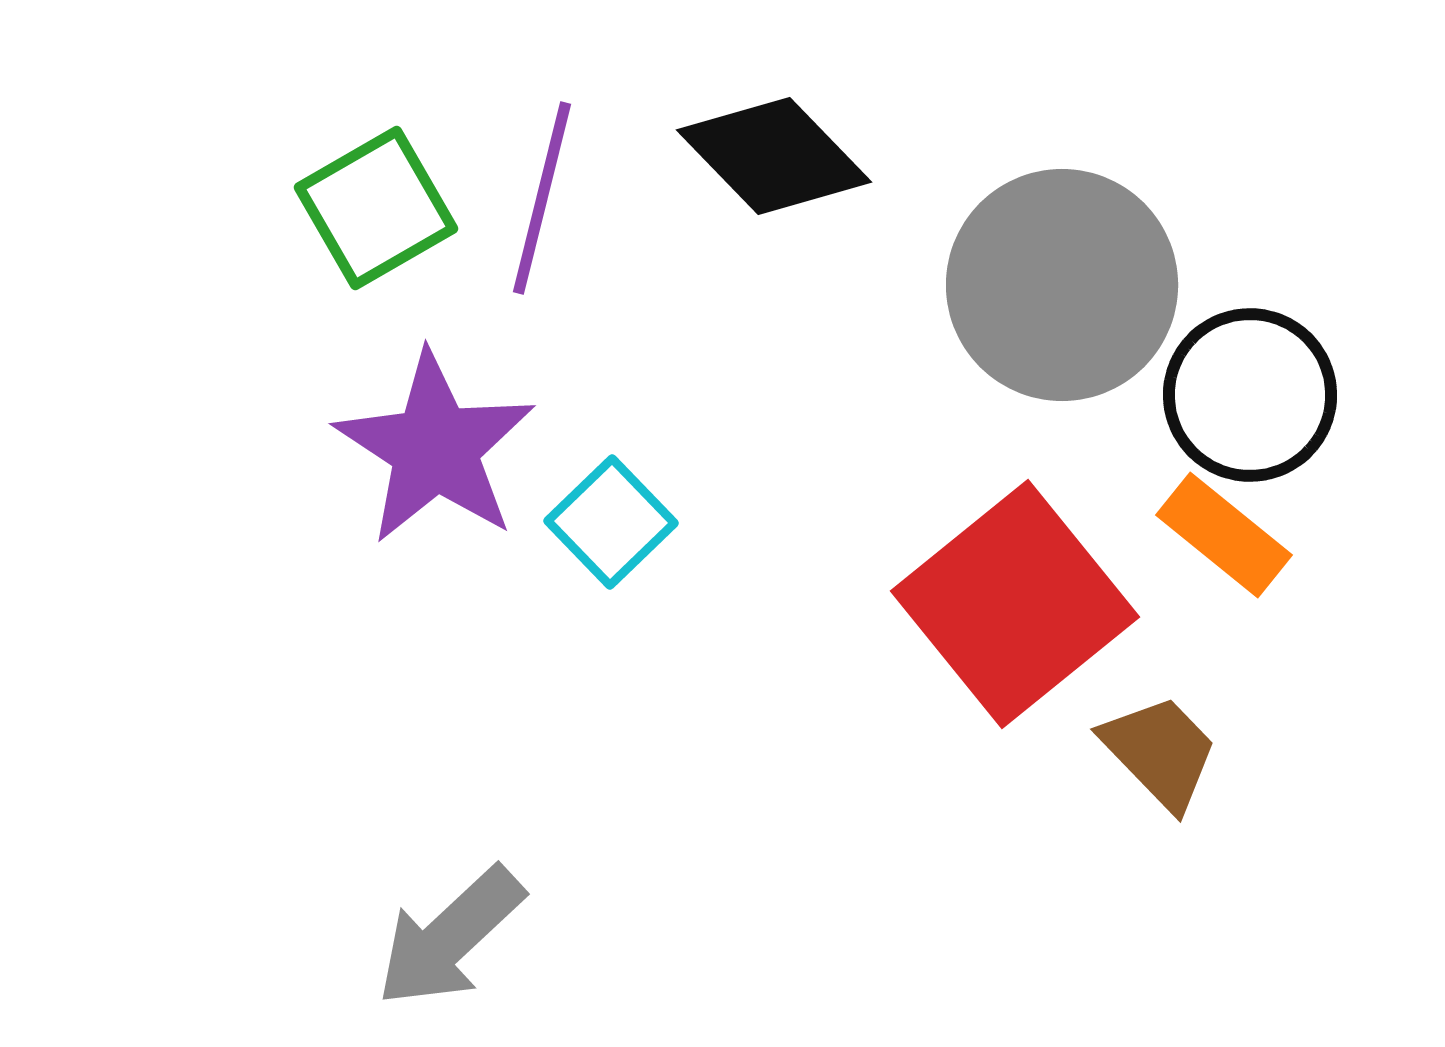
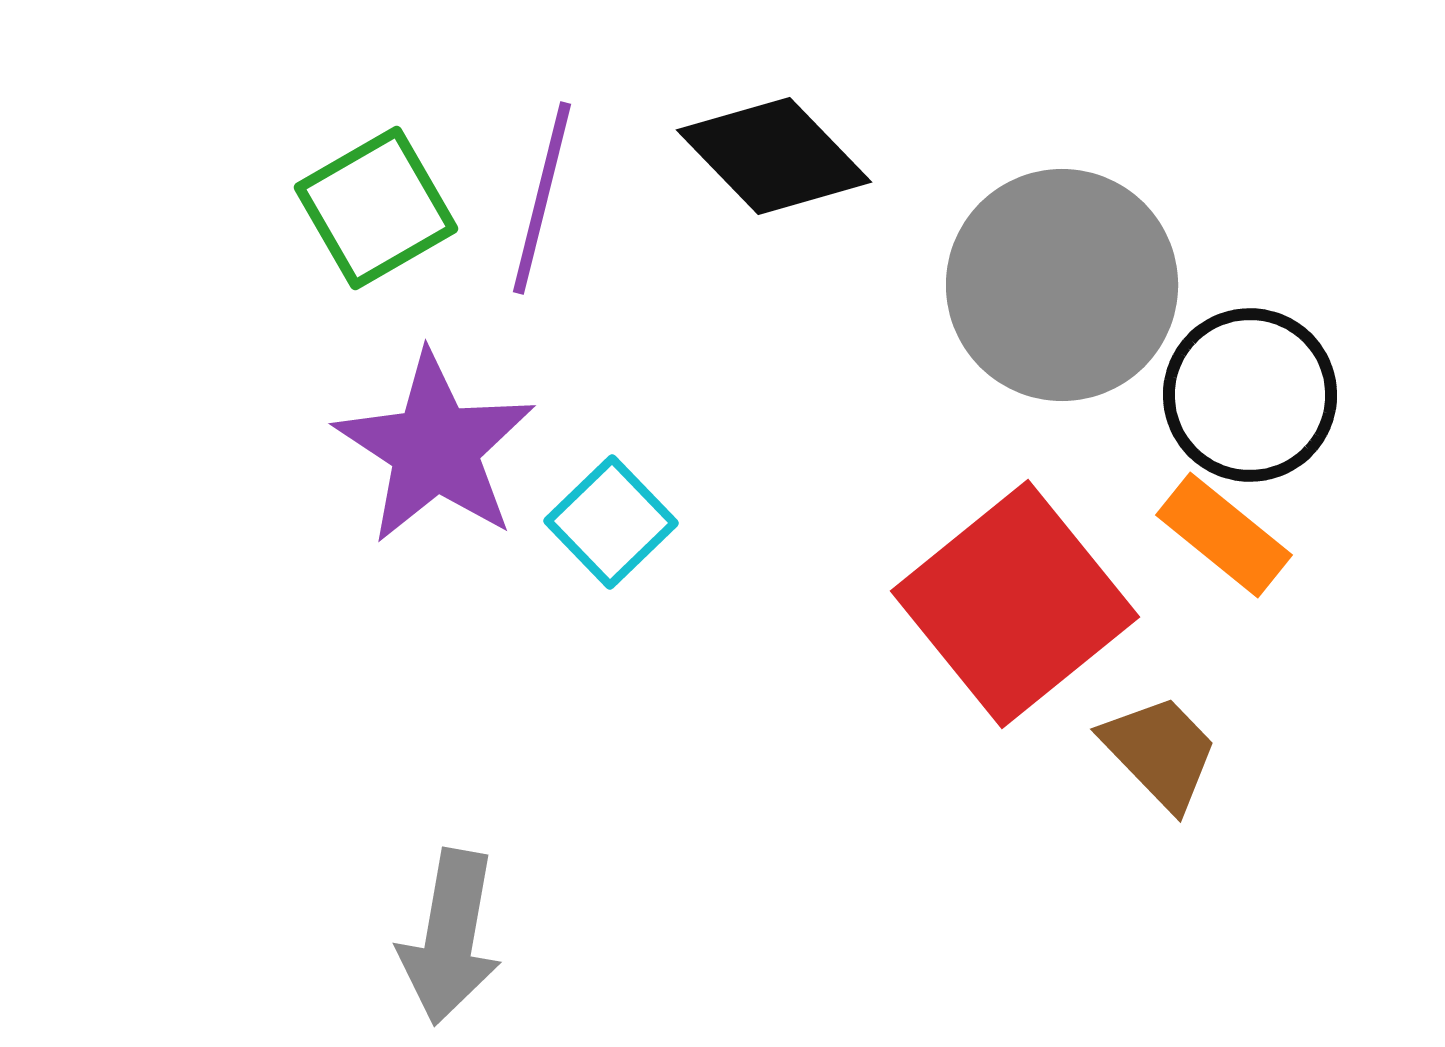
gray arrow: rotated 37 degrees counterclockwise
